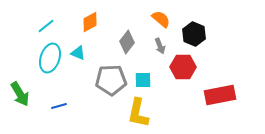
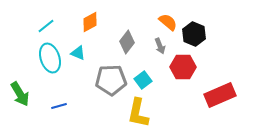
orange semicircle: moved 7 px right, 3 px down
cyan ellipse: rotated 36 degrees counterclockwise
cyan square: rotated 36 degrees counterclockwise
red rectangle: rotated 12 degrees counterclockwise
